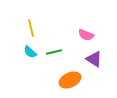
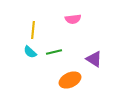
yellow line: moved 2 px right, 2 px down; rotated 18 degrees clockwise
pink semicircle: moved 13 px left, 16 px up; rotated 28 degrees counterclockwise
